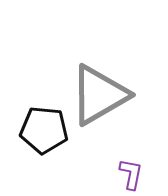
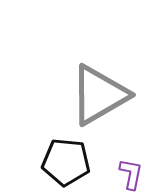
black pentagon: moved 22 px right, 32 px down
